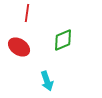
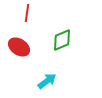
green diamond: moved 1 px left
cyan arrow: rotated 108 degrees counterclockwise
